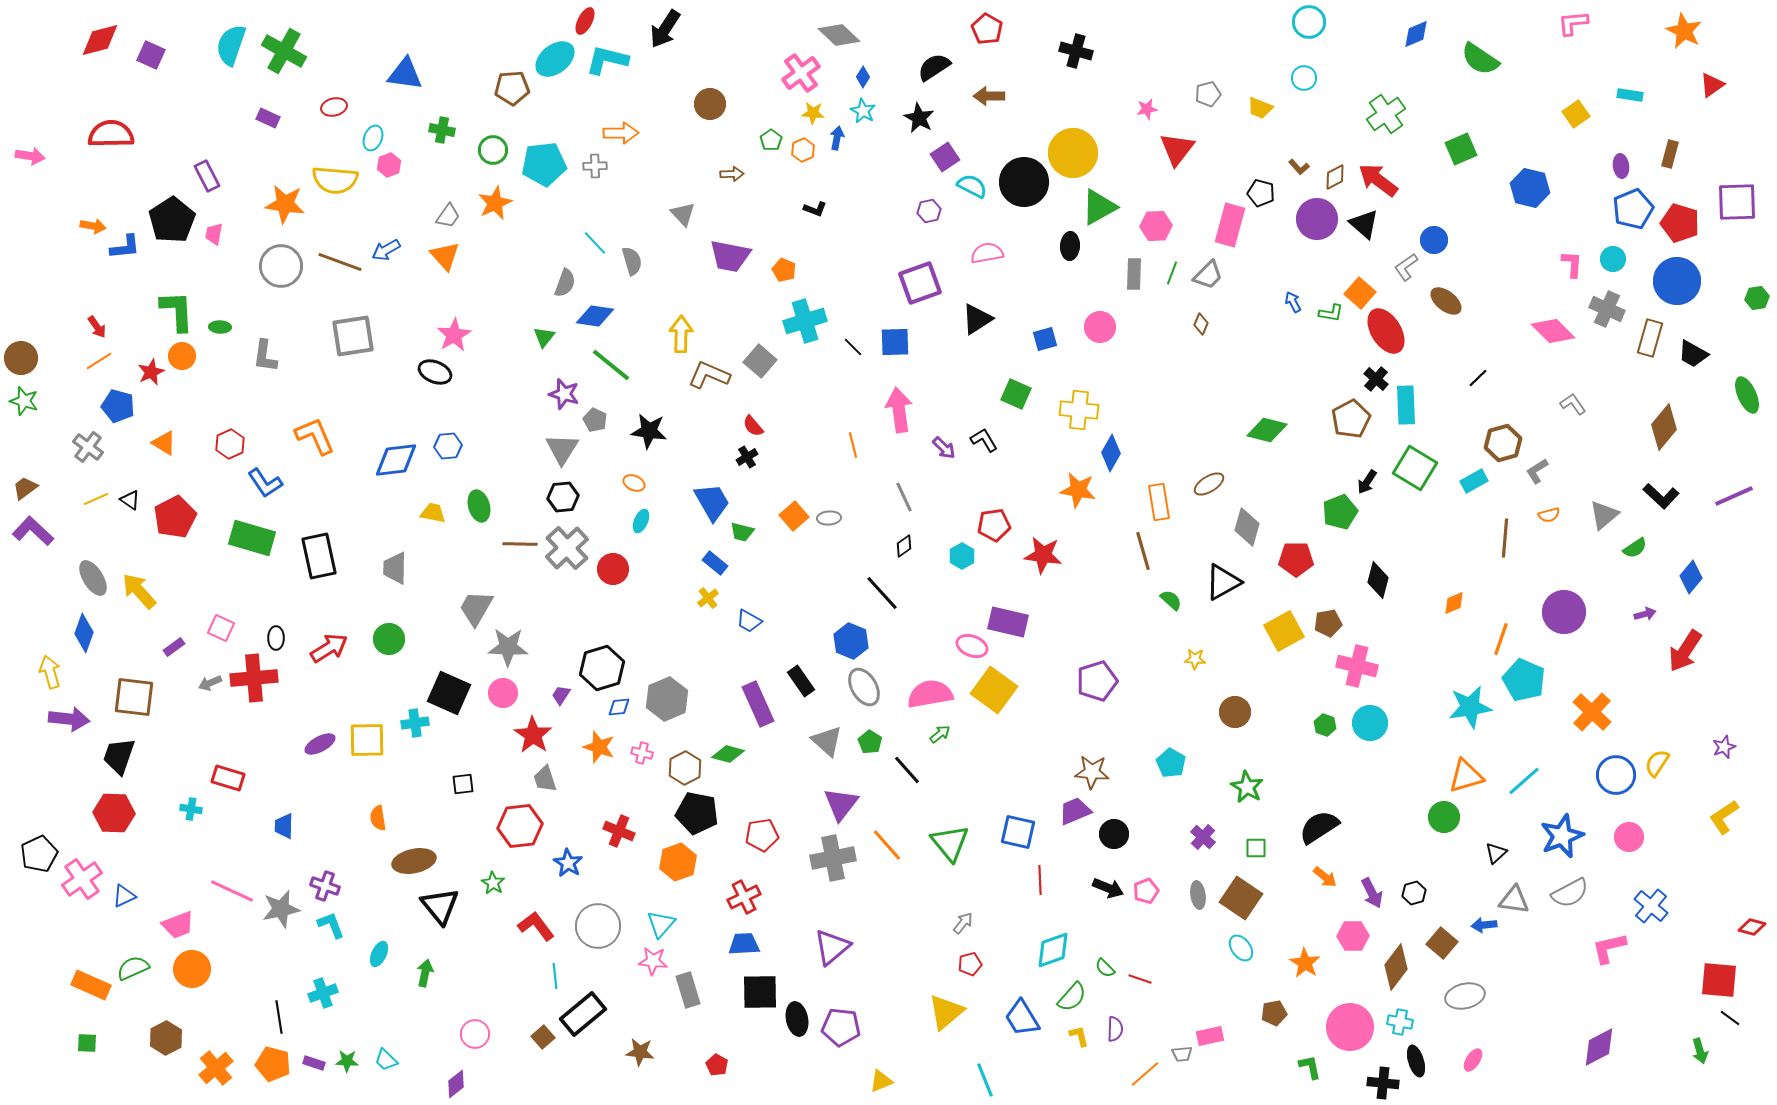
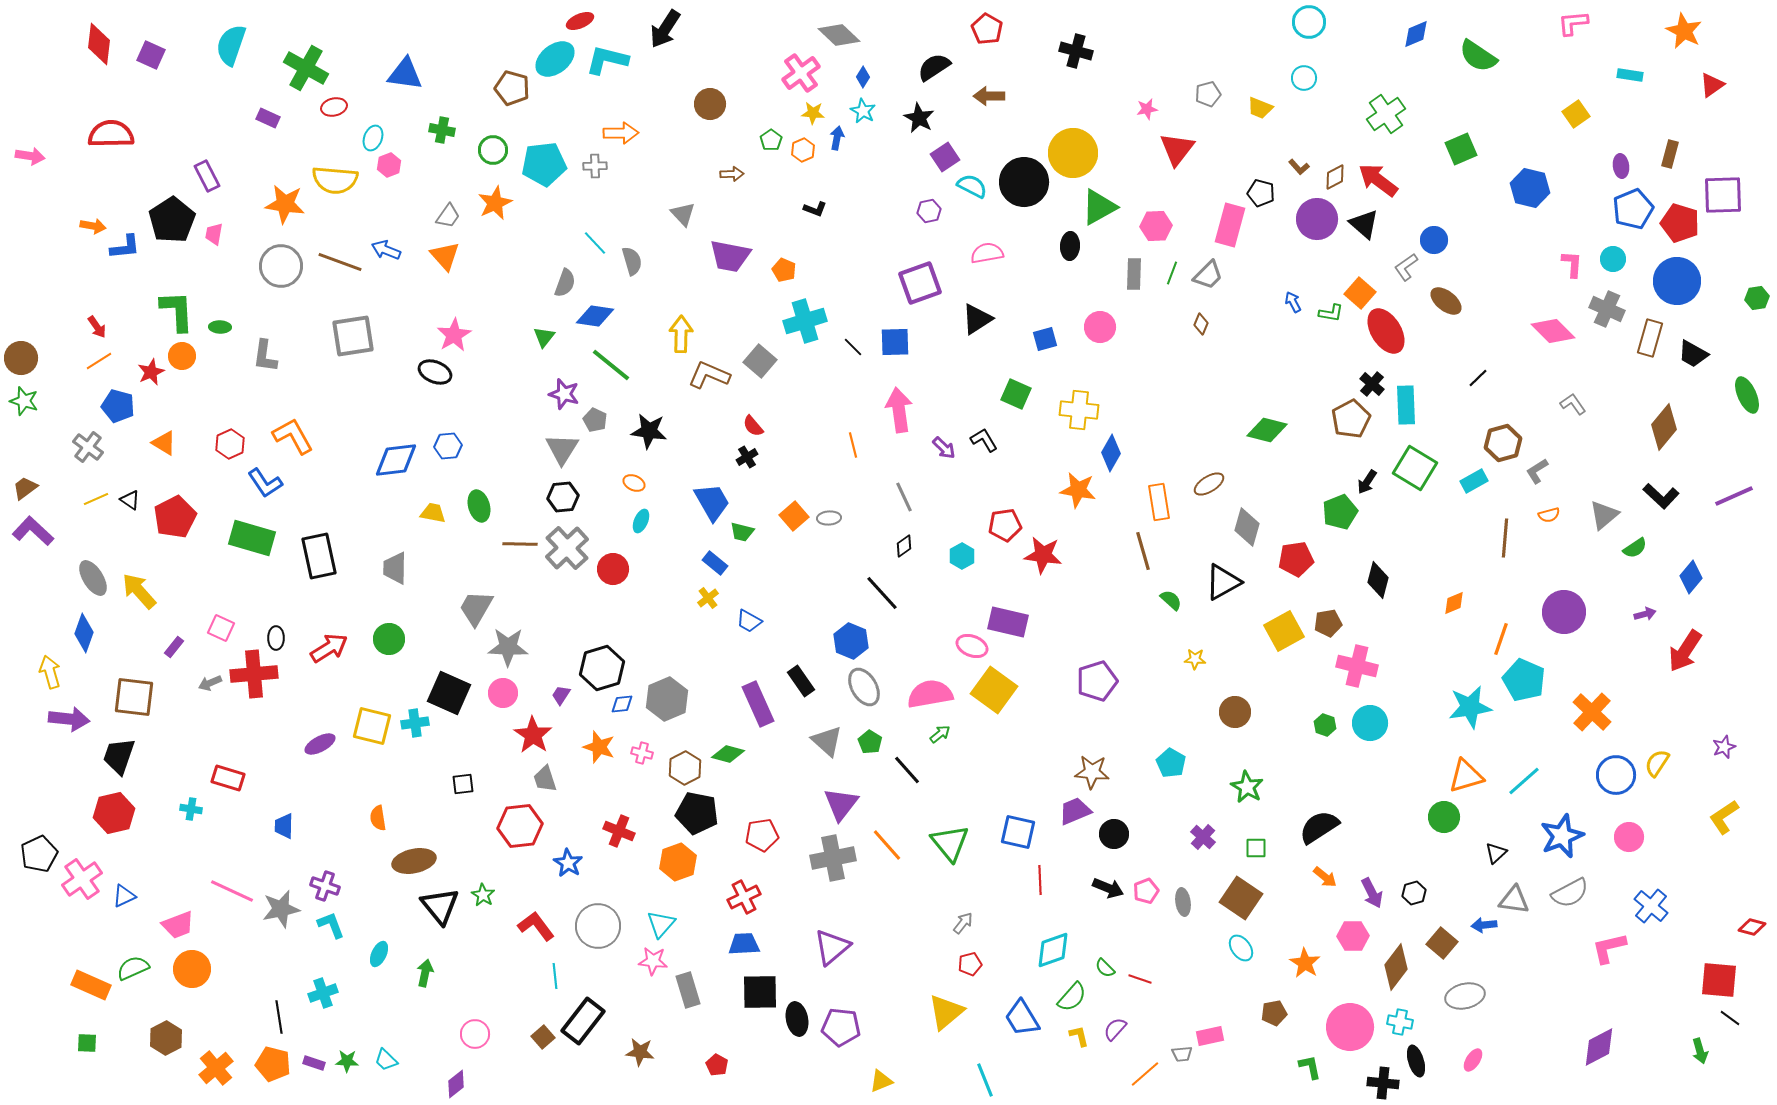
red ellipse at (585, 21): moved 5 px left; rotated 40 degrees clockwise
red diamond at (100, 40): moved 1 px left, 4 px down; rotated 69 degrees counterclockwise
green cross at (284, 51): moved 22 px right, 17 px down
green semicircle at (1480, 59): moved 2 px left, 3 px up
brown pentagon at (512, 88): rotated 20 degrees clockwise
cyan rectangle at (1630, 95): moved 20 px up
purple square at (1737, 202): moved 14 px left, 7 px up
blue arrow at (386, 250): rotated 52 degrees clockwise
black cross at (1376, 379): moved 4 px left, 5 px down
orange L-shape at (315, 436): moved 22 px left; rotated 6 degrees counterclockwise
red pentagon at (994, 525): moved 11 px right
red pentagon at (1296, 559): rotated 8 degrees counterclockwise
purple rectangle at (174, 647): rotated 15 degrees counterclockwise
red cross at (254, 678): moved 4 px up
blue diamond at (619, 707): moved 3 px right, 3 px up
yellow square at (367, 740): moved 5 px right, 14 px up; rotated 15 degrees clockwise
red hexagon at (114, 813): rotated 15 degrees counterclockwise
green star at (493, 883): moved 10 px left, 12 px down
gray ellipse at (1198, 895): moved 15 px left, 7 px down
black rectangle at (583, 1014): moved 7 px down; rotated 12 degrees counterclockwise
purple semicircle at (1115, 1029): rotated 140 degrees counterclockwise
